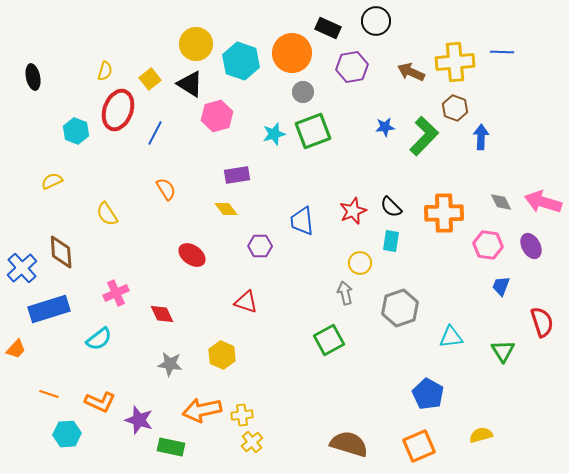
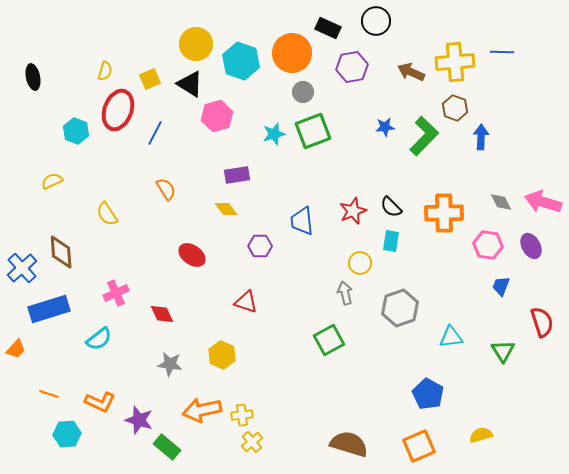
yellow square at (150, 79): rotated 15 degrees clockwise
green rectangle at (171, 447): moved 4 px left; rotated 28 degrees clockwise
